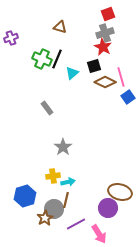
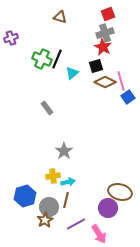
brown triangle: moved 10 px up
black square: moved 2 px right
pink line: moved 4 px down
gray star: moved 1 px right, 4 px down
gray circle: moved 5 px left, 2 px up
brown star: moved 2 px down
